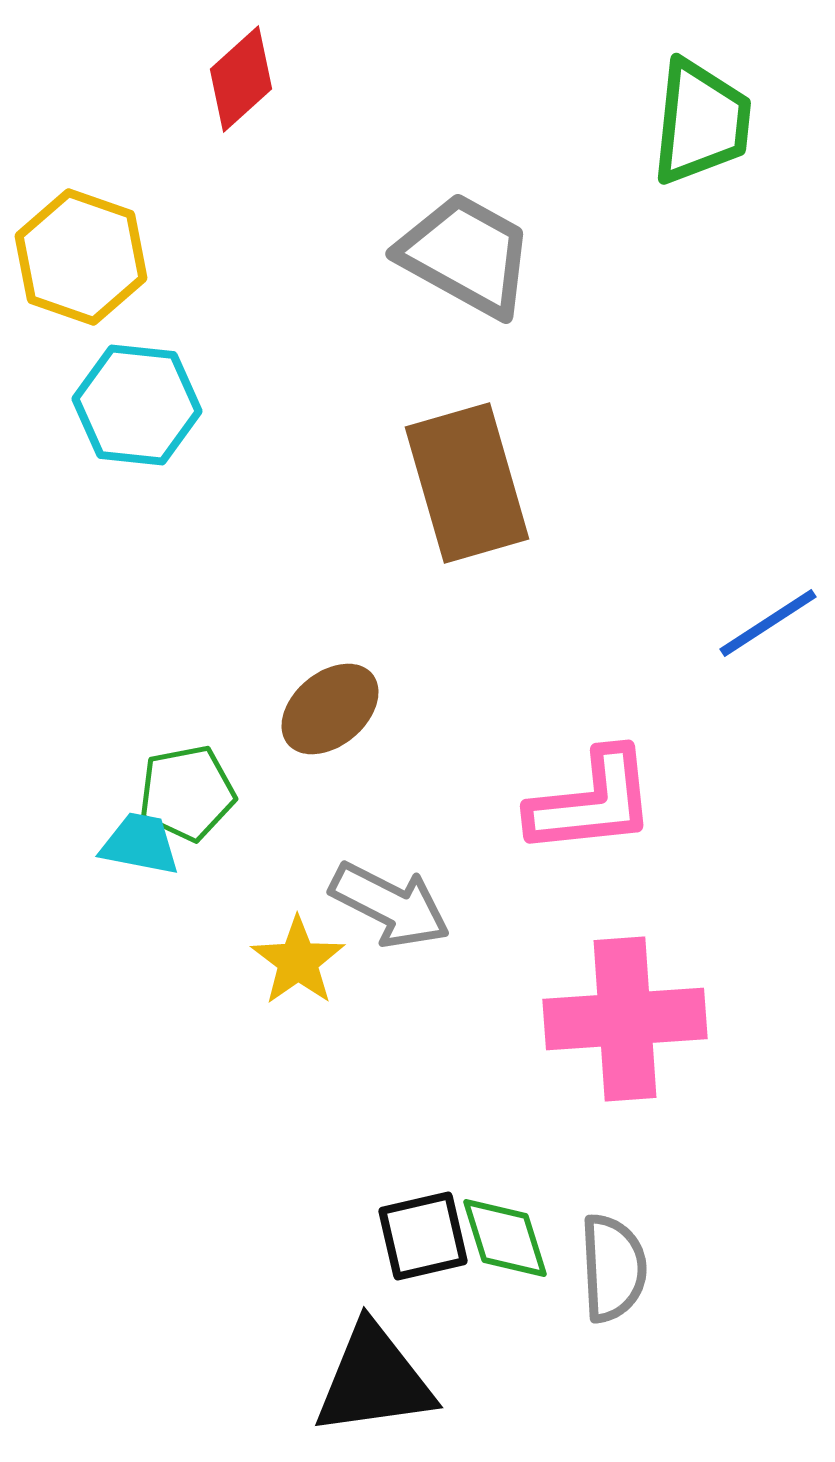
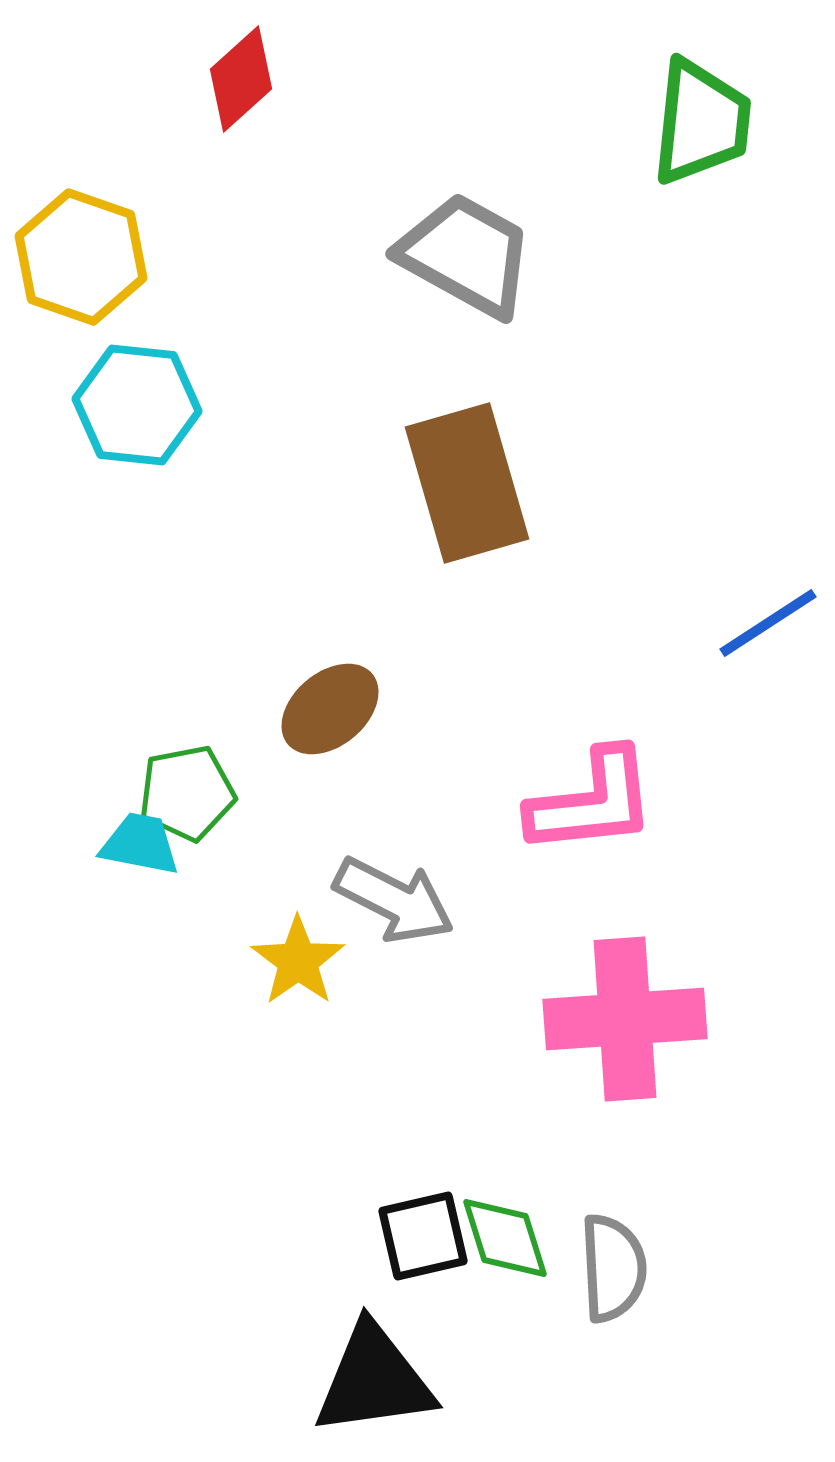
gray arrow: moved 4 px right, 5 px up
